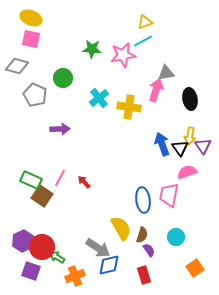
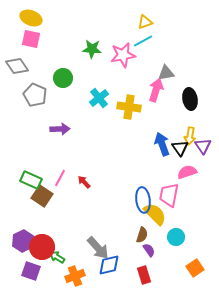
gray diamond: rotated 40 degrees clockwise
yellow semicircle: moved 34 px right, 14 px up; rotated 15 degrees counterclockwise
gray arrow: rotated 15 degrees clockwise
